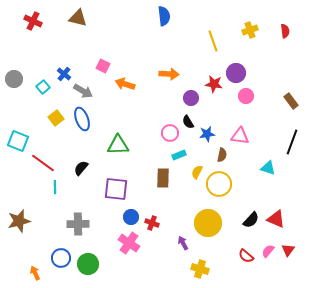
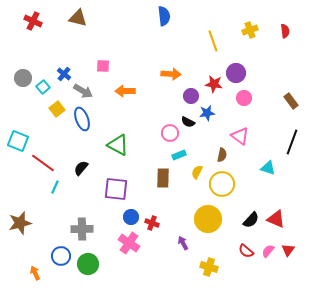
pink square at (103, 66): rotated 24 degrees counterclockwise
orange arrow at (169, 74): moved 2 px right
gray circle at (14, 79): moved 9 px right, 1 px up
orange arrow at (125, 84): moved 7 px down; rotated 18 degrees counterclockwise
pink circle at (246, 96): moved 2 px left, 2 px down
purple circle at (191, 98): moved 2 px up
yellow square at (56, 118): moved 1 px right, 9 px up
black semicircle at (188, 122): rotated 32 degrees counterclockwise
blue star at (207, 134): moved 21 px up
pink triangle at (240, 136): rotated 30 degrees clockwise
green triangle at (118, 145): rotated 30 degrees clockwise
yellow circle at (219, 184): moved 3 px right
cyan line at (55, 187): rotated 24 degrees clockwise
brown star at (19, 221): moved 1 px right, 2 px down
yellow circle at (208, 223): moved 4 px up
gray cross at (78, 224): moved 4 px right, 5 px down
red semicircle at (246, 256): moved 5 px up
blue circle at (61, 258): moved 2 px up
yellow cross at (200, 269): moved 9 px right, 2 px up
